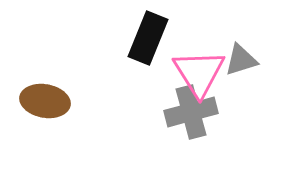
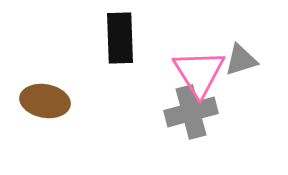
black rectangle: moved 28 px left; rotated 24 degrees counterclockwise
